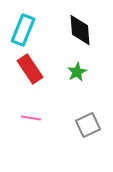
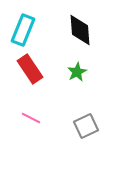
pink line: rotated 18 degrees clockwise
gray square: moved 2 px left, 1 px down
